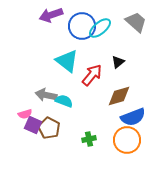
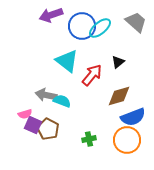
cyan semicircle: moved 2 px left
brown pentagon: moved 1 px left, 1 px down
